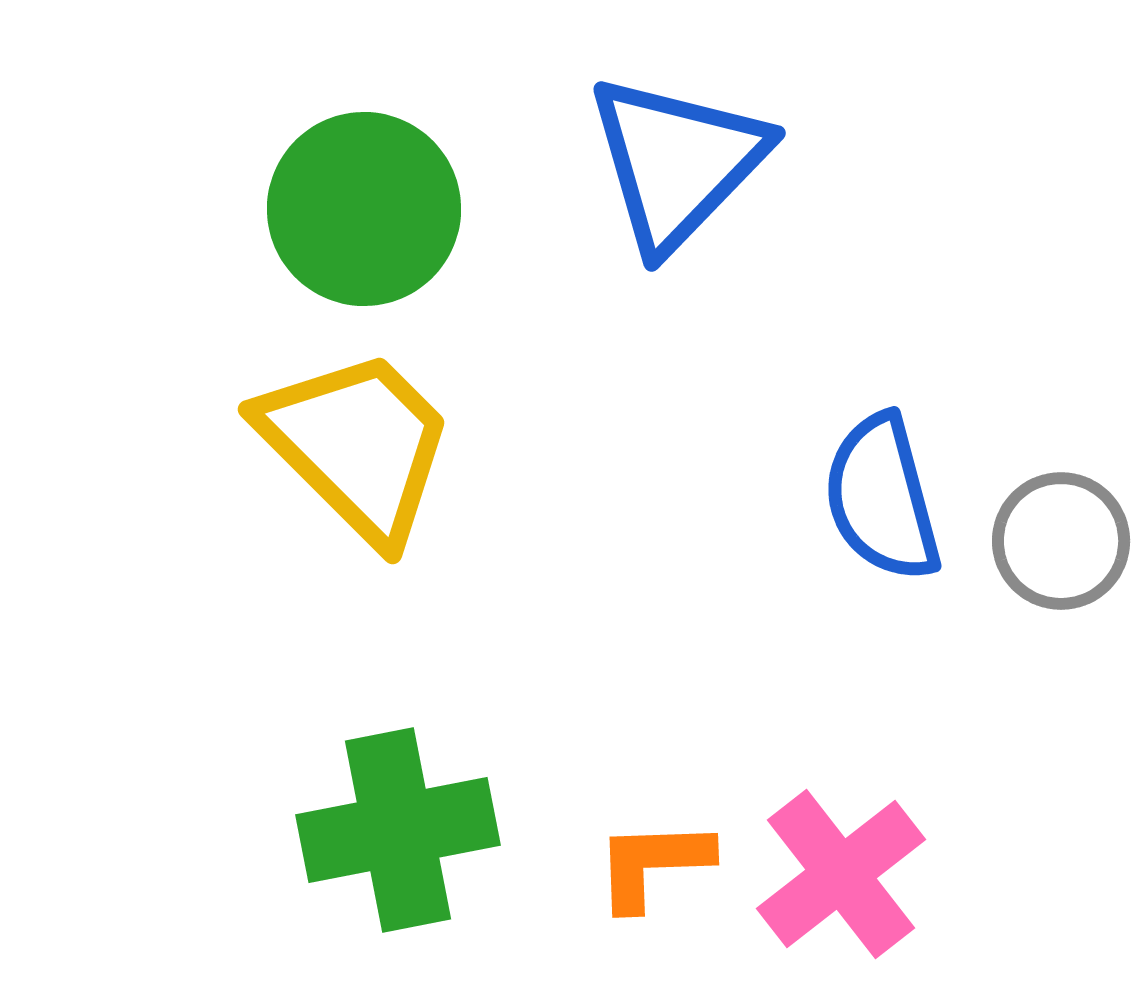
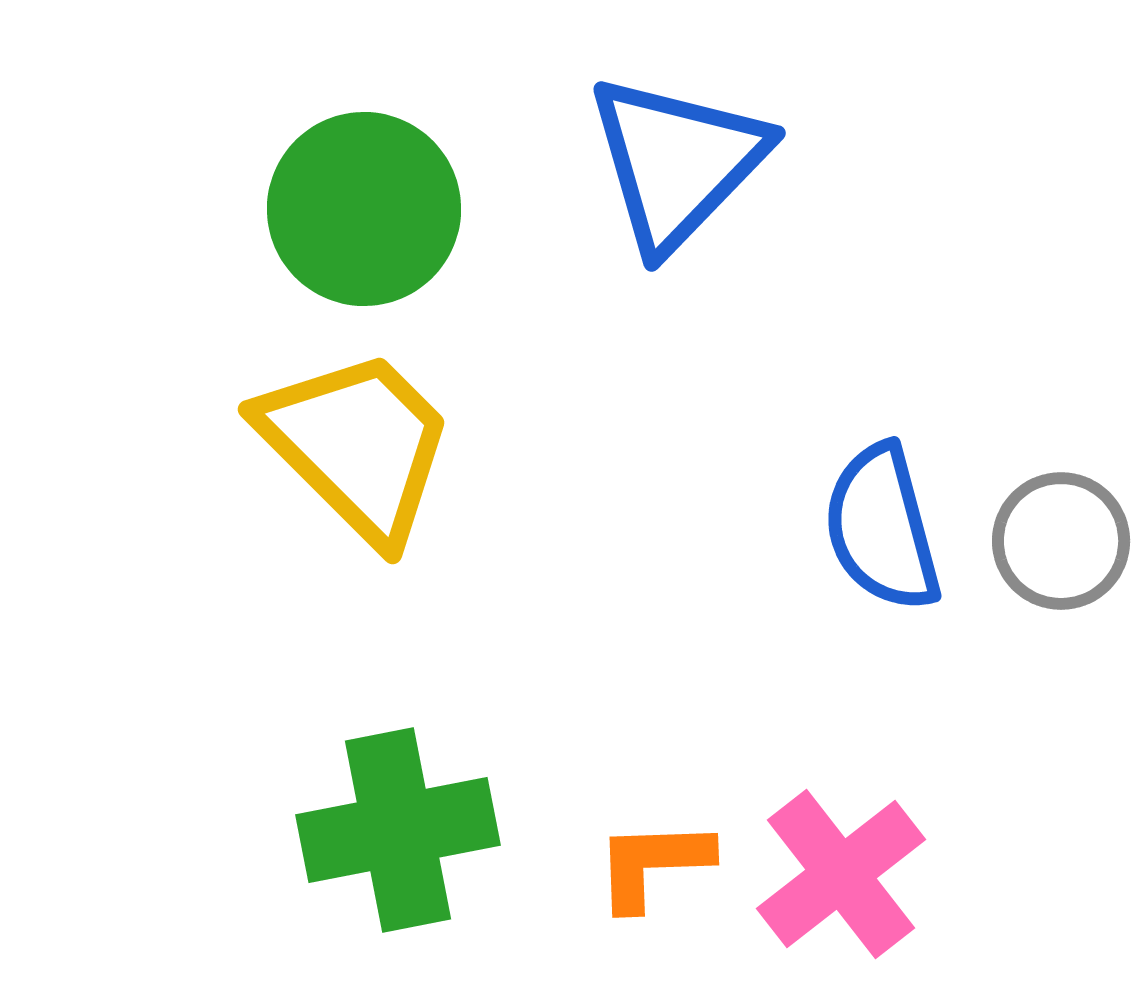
blue semicircle: moved 30 px down
